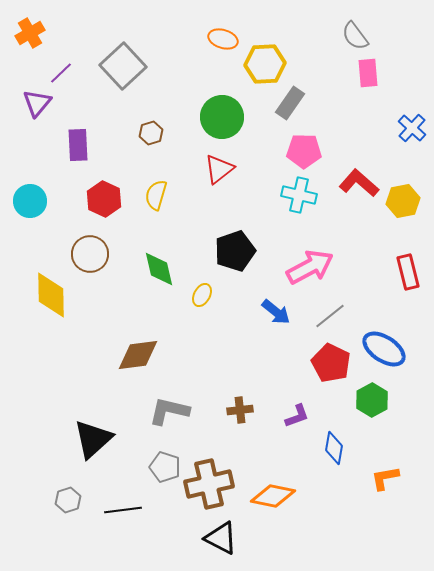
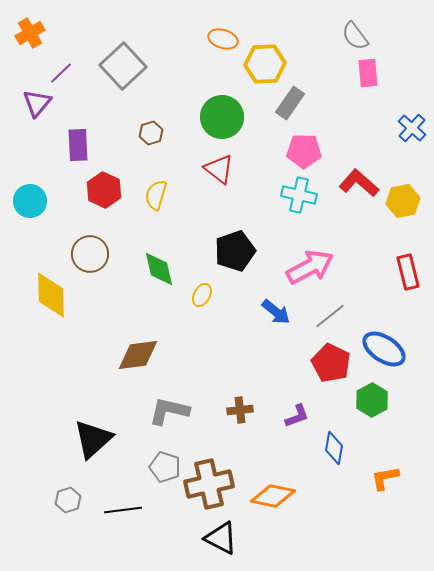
red triangle at (219, 169): rotated 44 degrees counterclockwise
red hexagon at (104, 199): moved 9 px up
